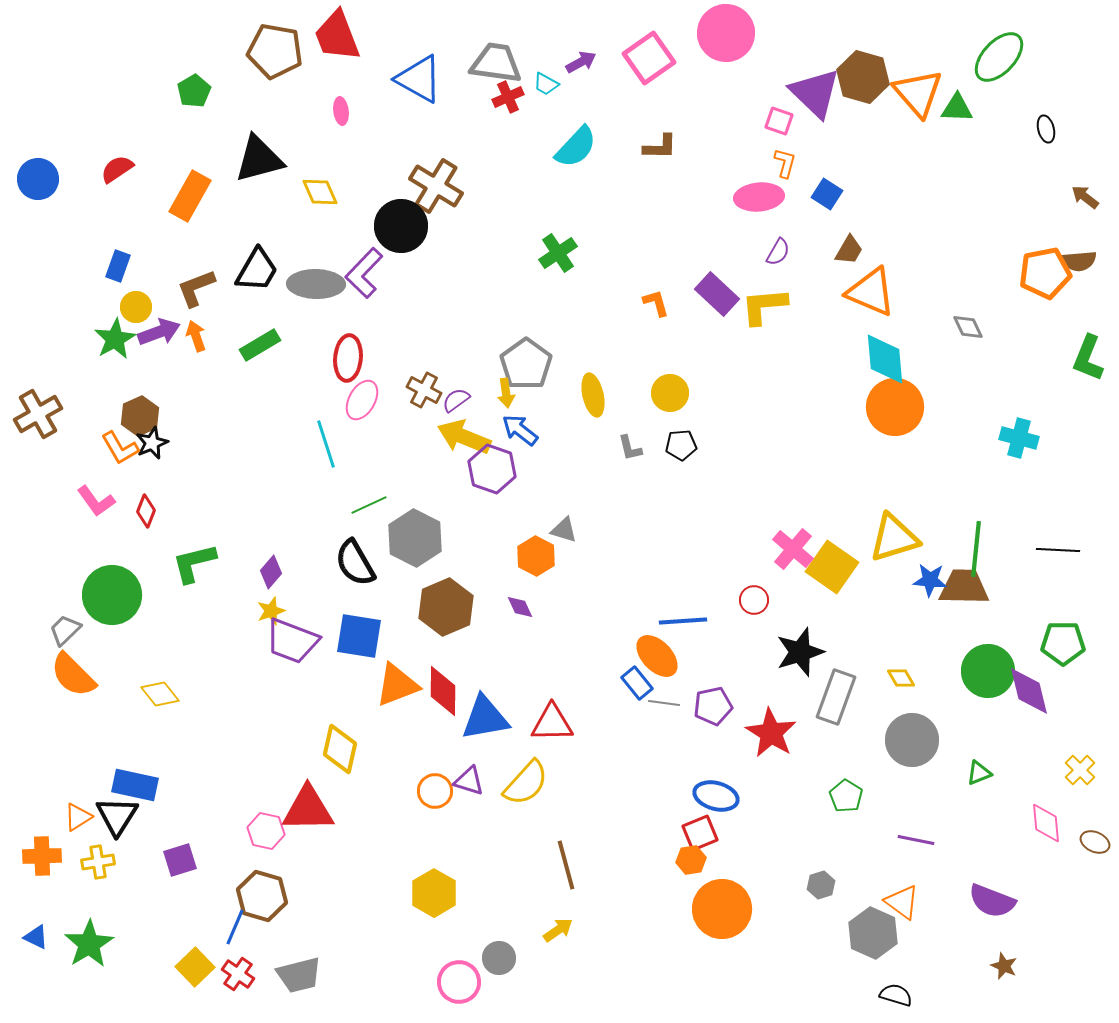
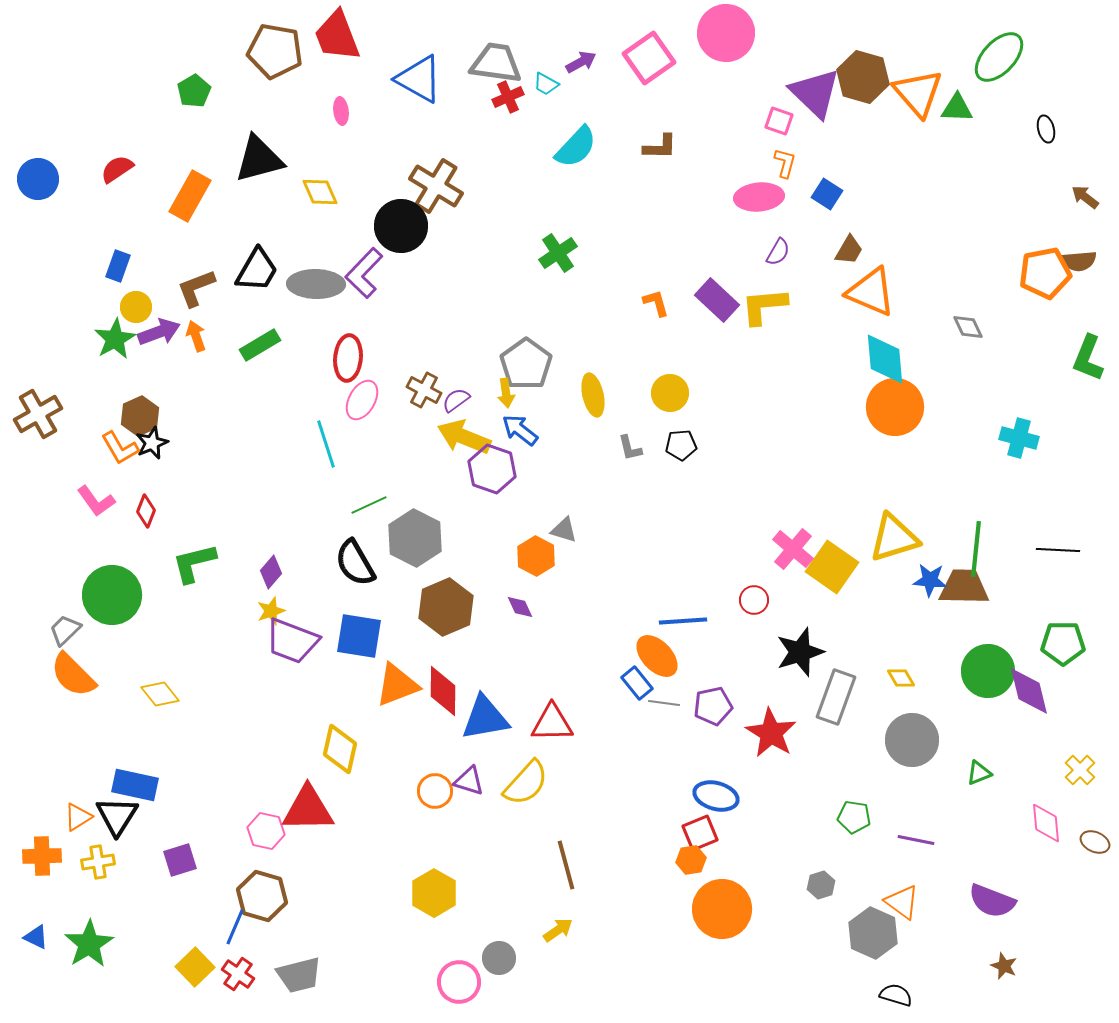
purple rectangle at (717, 294): moved 6 px down
green pentagon at (846, 796): moved 8 px right, 21 px down; rotated 24 degrees counterclockwise
